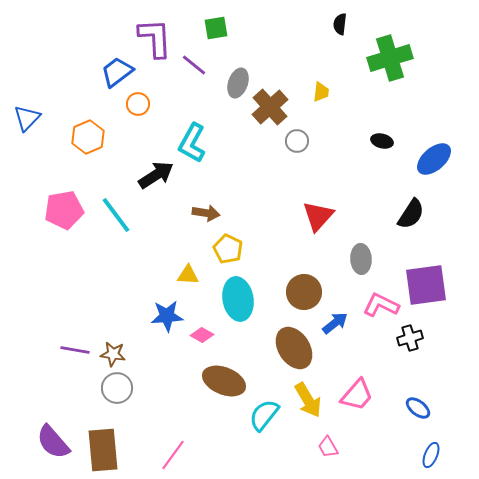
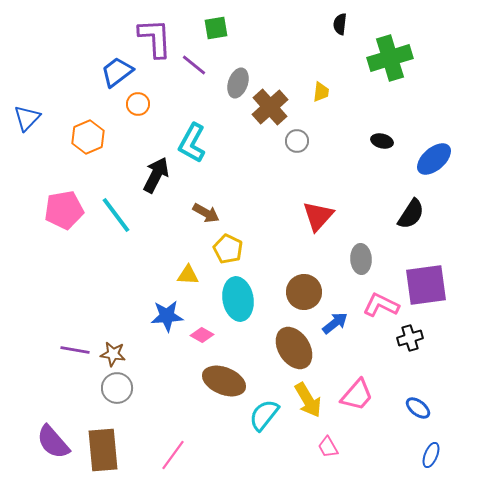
black arrow at (156, 175): rotated 30 degrees counterclockwise
brown arrow at (206, 213): rotated 20 degrees clockwise
